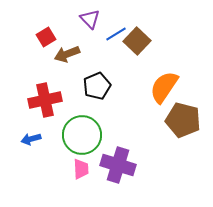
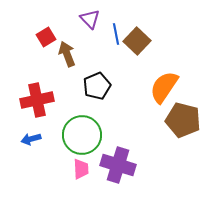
blue line: rotated 70 degrees counterclockwise
brown arrow: rotated 90 degrees clockwise
red cross: moved 8 px left
